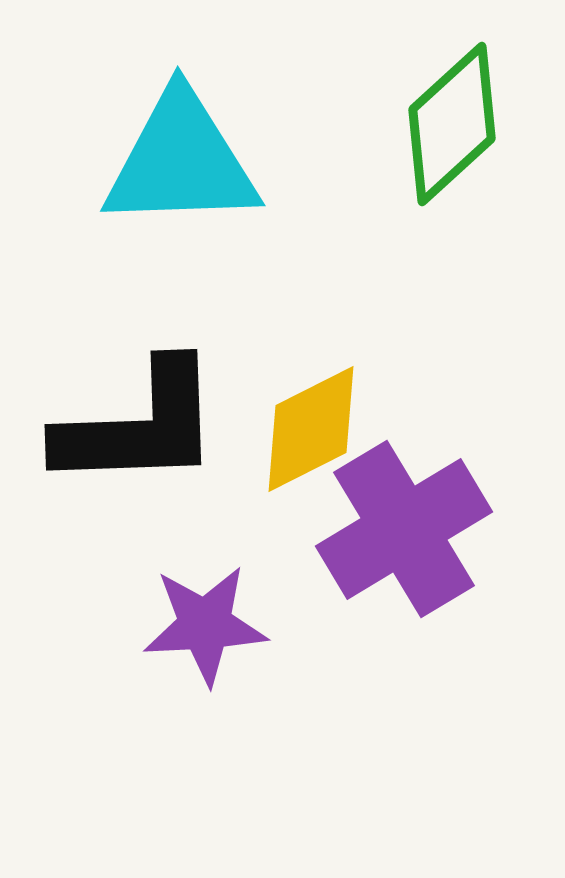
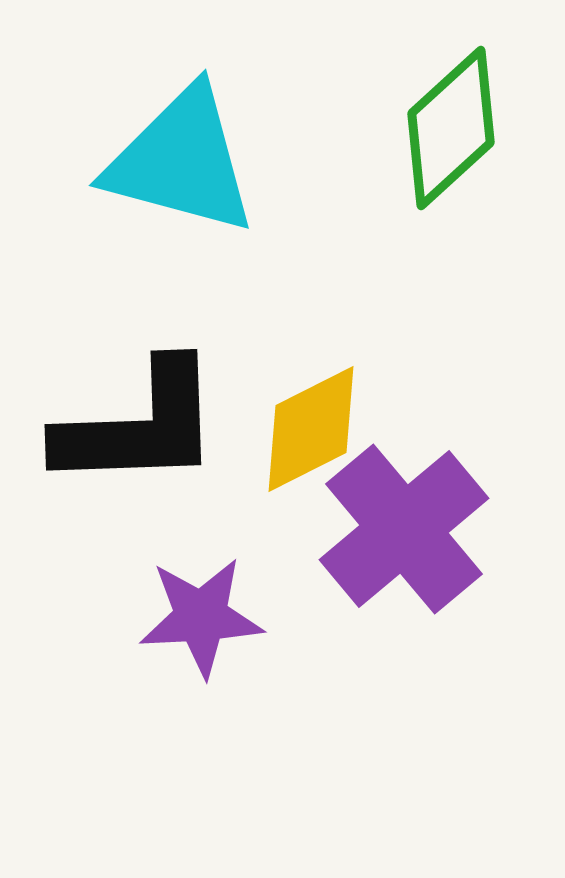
green diamond: moved 1 px left, 4 px down
cyan triangle: rotated 17 degrees clockwise
purple cross: rotated 9 degrees counterclockwise
purple star: moved 4 px left, 8 px up
